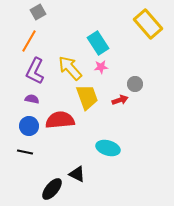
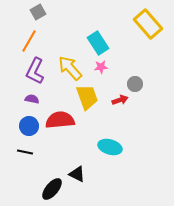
cyan ellipse: moved 2 px right, 1 px up
